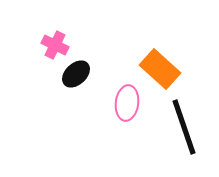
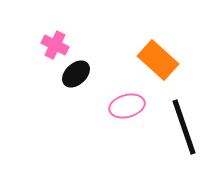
orange rectangle: moved 2 px left, 9 px up
pink ellipse: moved 3 px down; rotated 68 degrees clockwise
